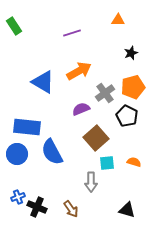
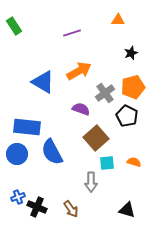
purple semicircle: rotated 42 degrees clockwise
